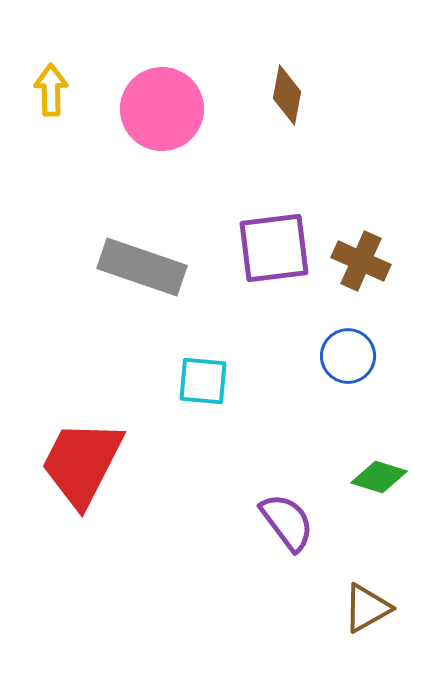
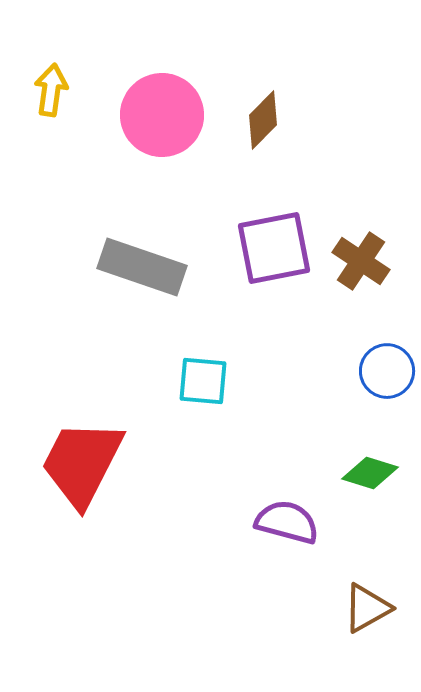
yellow arrow: rotated 9 degrees clockwise
brown diamond: moved 24 px left, 25 px down; rotated 34 degrees clockwise
pink circle: moved 6 px down
purple square: rotated 4 degrees counterclockwise
brown cross: rotated 10 degrees clockwise
blue circle: moved 39 px right, 15 px down
green diamond: moved 9 px left, 4 px up
purple semicircle: rotated 38 degrees counterclockwise
